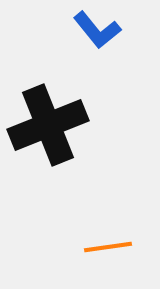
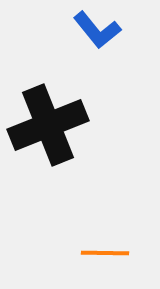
orange line: moved 3 px left, 6 px down; rotated 9 degrees clockwise
